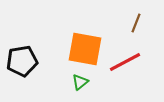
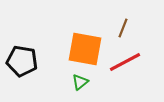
brown line: moved 13 px left, 5 px down
black pentagon: rotated 20 degrees clockwise
